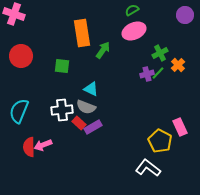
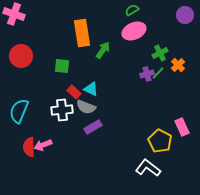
red rectangle: moved 5 px left, 31 px up
pink rectangle: moved 2 px right
